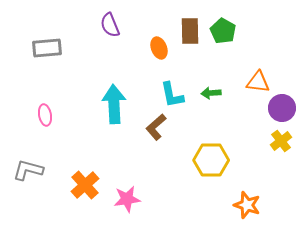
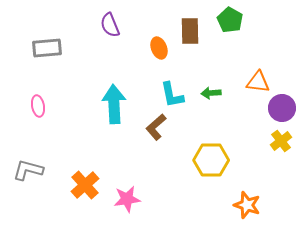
green pentagon: moved 7 px right, 11 px up
pink ellipse: moved 7 px left, 9 px up
